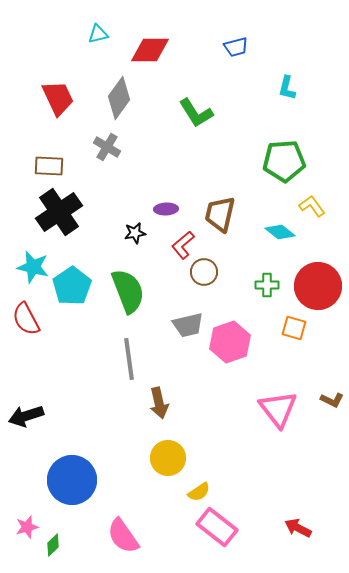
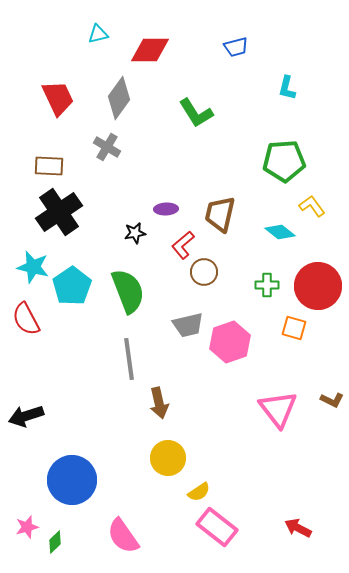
green diamond: moved 2 px right, 3 px up
